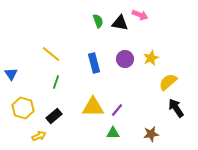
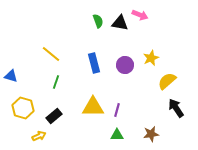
purple circle: moved 6 px down
blue triangle: moved 2 px down; rotated 40 degrees counterclockwise
yellow semicircle: moved 1 px left, 1 px up
purple line: rotated 24 degrees counterclockwise
green triangle: moved 4 px right, 2 px down
